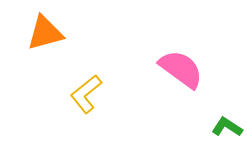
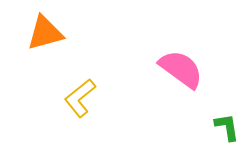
yellow L-shape: moved 6 px left, 4 px down
green L-shape: rotated 48 degrees clockwise
